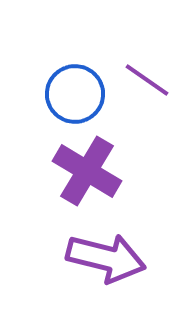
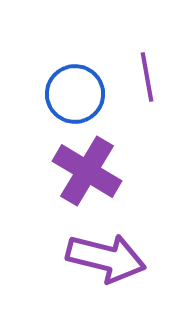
purple line: moved 3 px up; rotated 45 degrees clockwise
